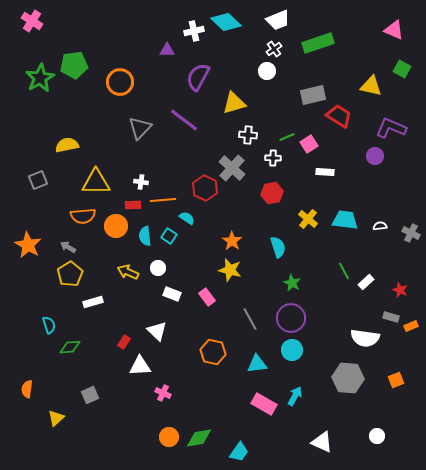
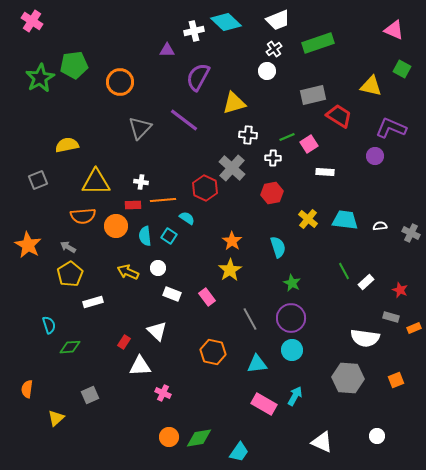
yellow star at (230, 270): rotated 25 degrees clockwise
orange rectangle at (411, 326): moved 3 px right, 2 px down
